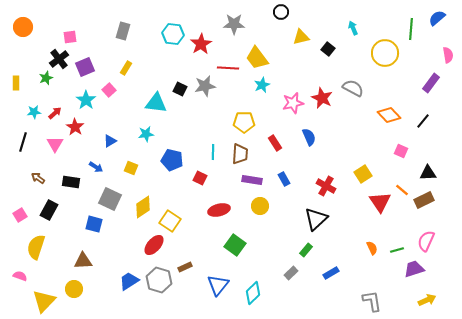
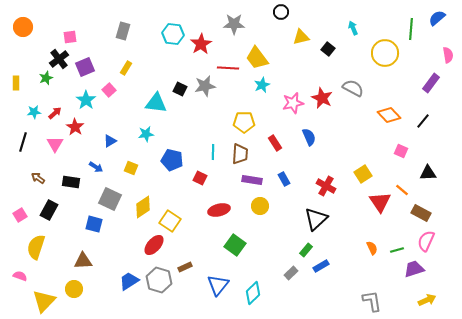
brown rectangle at (424, 200): moved 3 px left, 13 px down; rotated 54 degrees clockwise
blue rectangle at (331, 273): moved 10 px left, 7 px up
